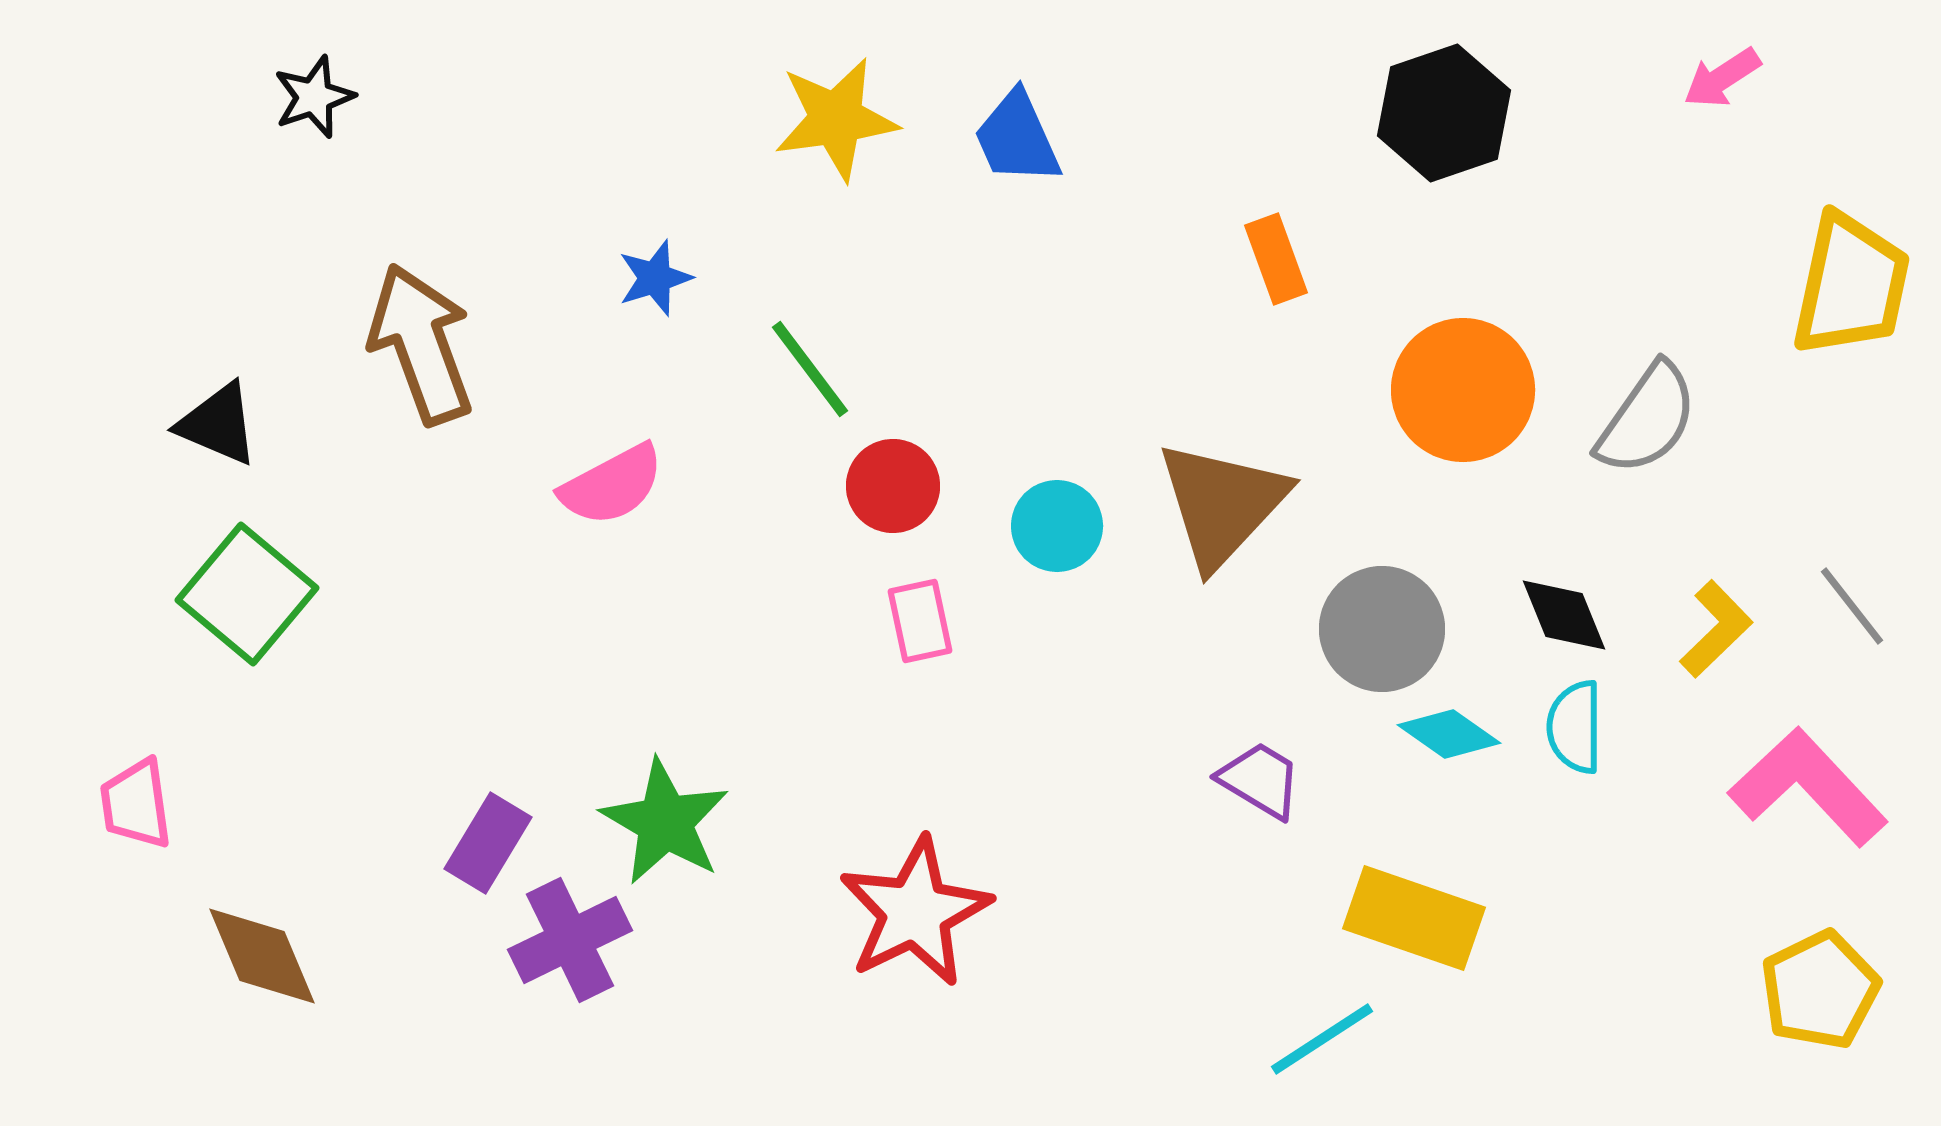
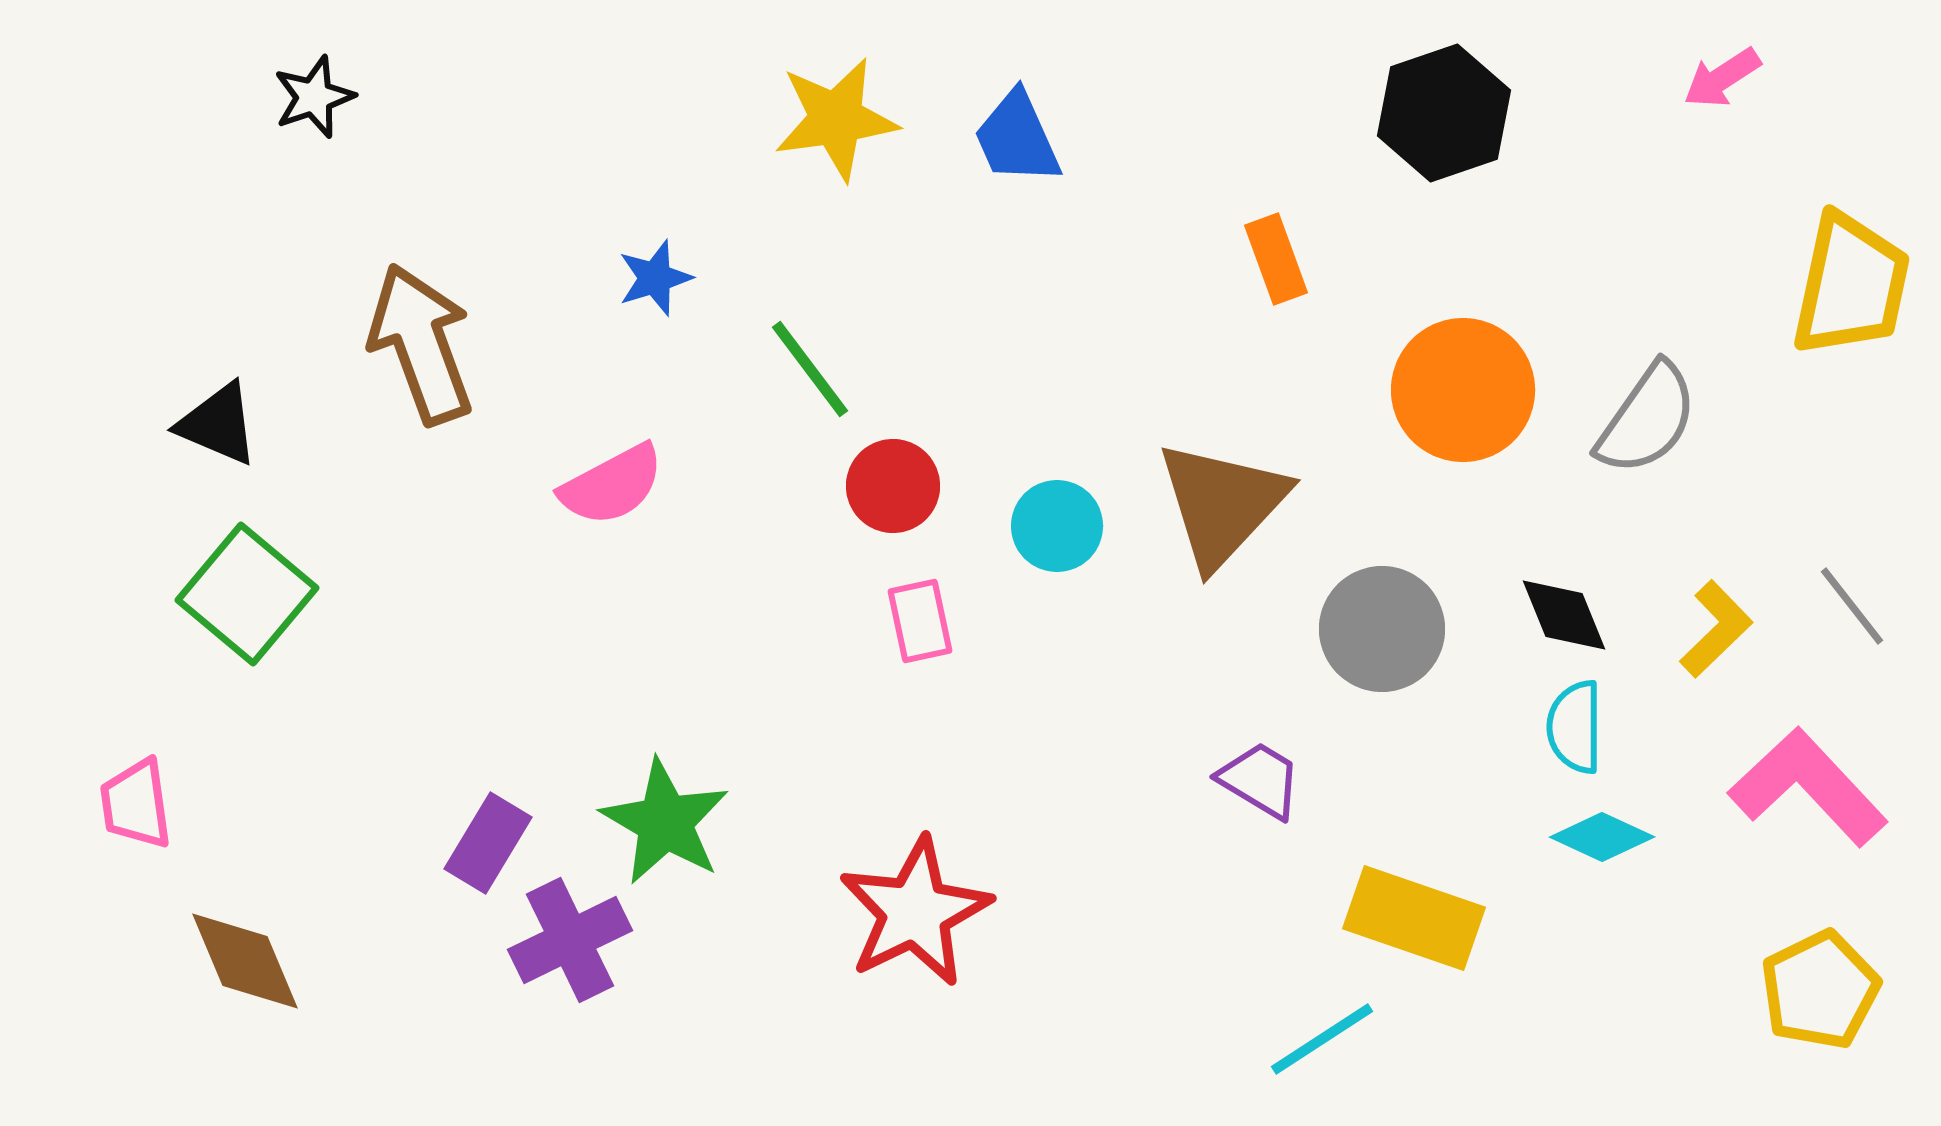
cyan diamond: moved 153 px right, 103 px down; rotated 10 degrees counterclockwise
brown diamond: moved 17 px left, 5 px down
